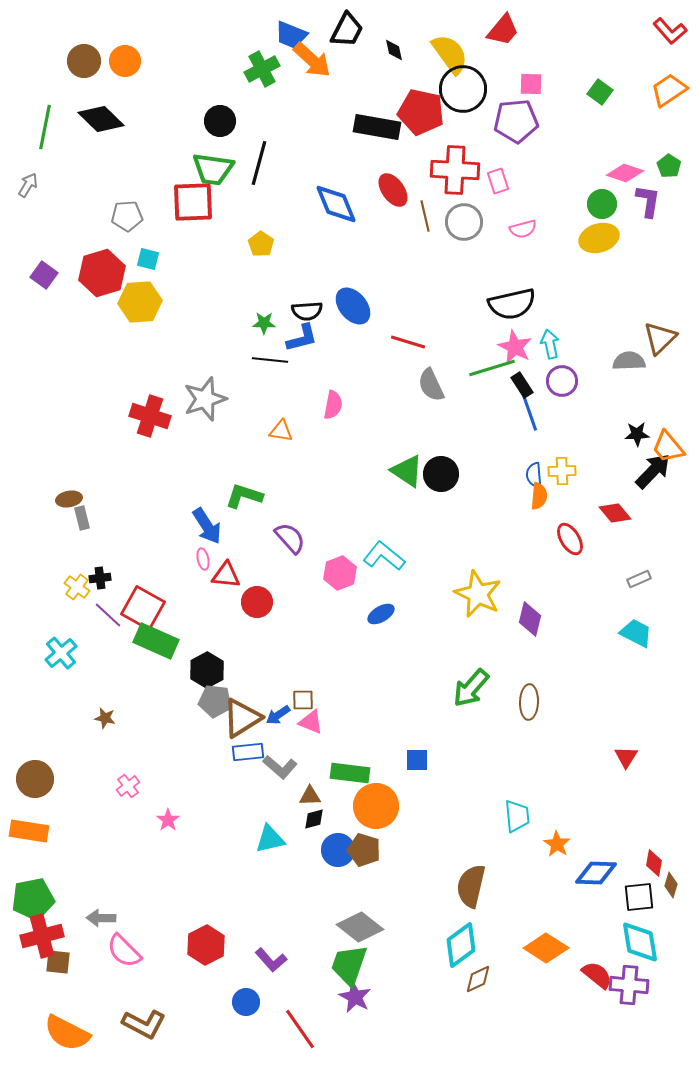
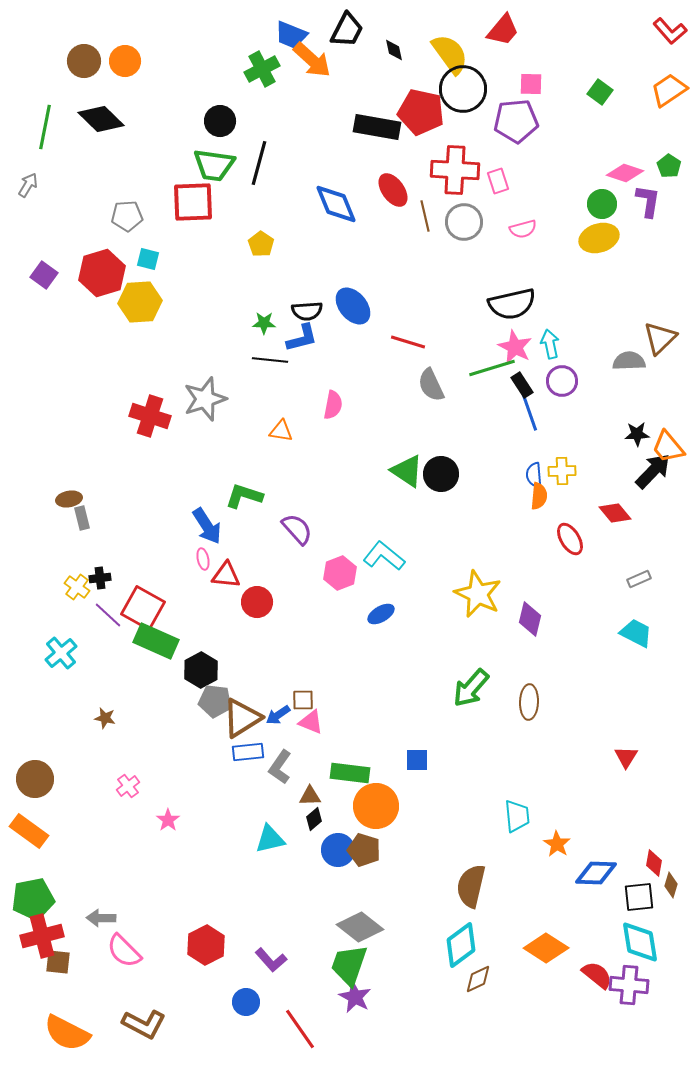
green trapezoid at (213, 169): moved 1 px right, 4 px up
purple semicircle at (290, 538): moved 7 px right, 9 px up
black hexagon at (207, 670): moved 6 px left
gray L-shape at (280, 767): rotated 84 degrees clockwise
black diamond at (314, 819): rotated 25 degrees counterclockwise
orange rectangle at (29, 831): rotated 27 degrees clockwise
